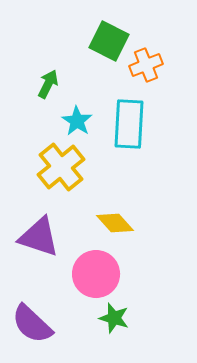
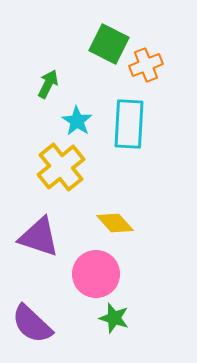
green square: moved 3 px down
